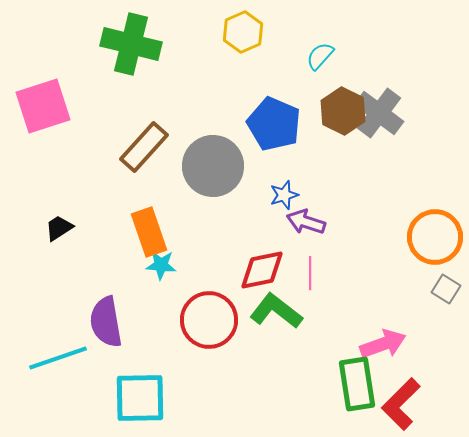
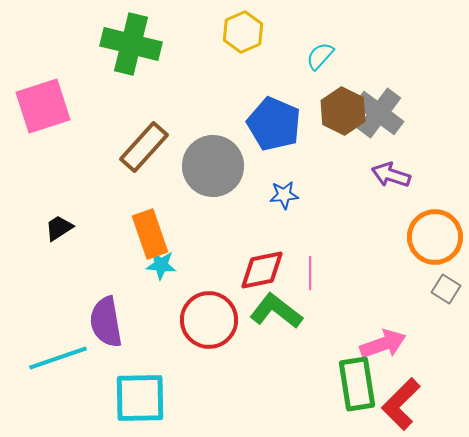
blue star: rotated 12 degrees clockwise
purple arrow: moved 85 px right, 47 px up
orange rectangle: moved 1 px right, 2 px down
